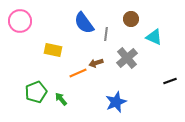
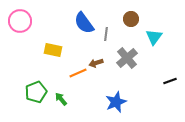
cyan triangle: rotated 42 degrees clockwise
